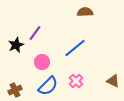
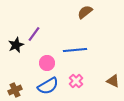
brown semicircle: rotated 35 degrees counterclockwise
purple line: moved 1 px left, 1 px down
blue line: moved 2 px down; rotated 35 degrees clockwise
pink circle: moved 5 px right, 1 px down
blue semicircle: rotated 15 degrees clockwise
